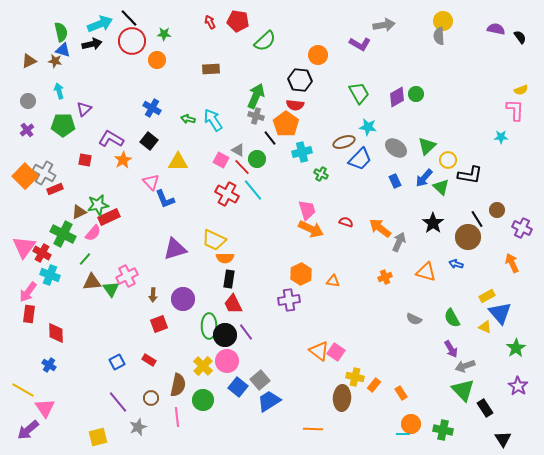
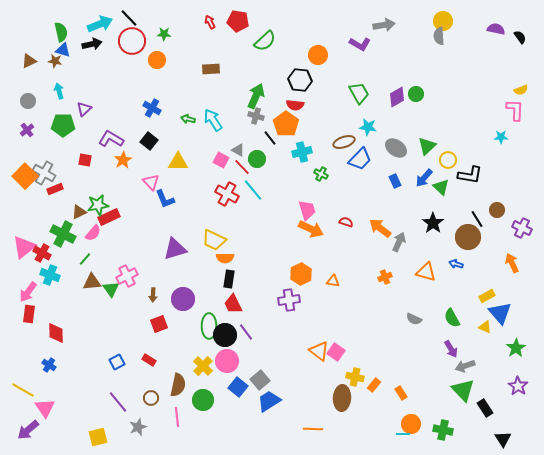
pink triangle at (24, 247): rotated 15 degrees clockwise
